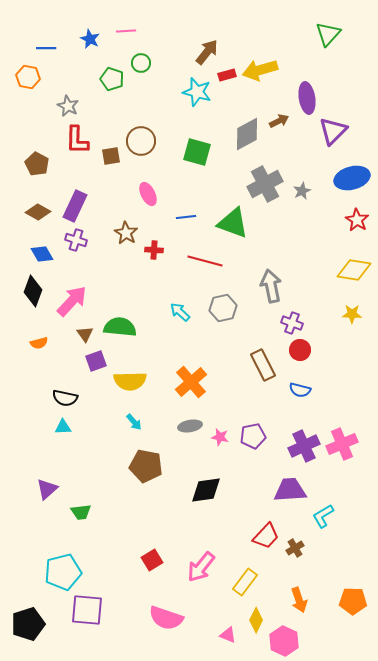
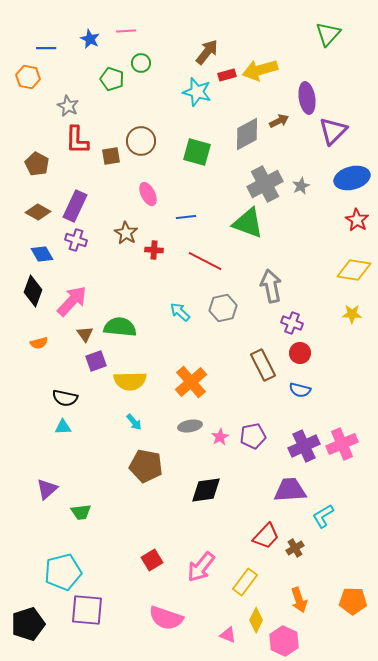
gray star at (302, 191): moved 1 px left, 5 px up
green triangle at (233, 223): moved 15 px right
red line at (205, 261): rotated 12 degrees clockwise
red circle at (300, 350): moved 3 px down
pink star at (220, 437): rotated 30 degrees clockwise
